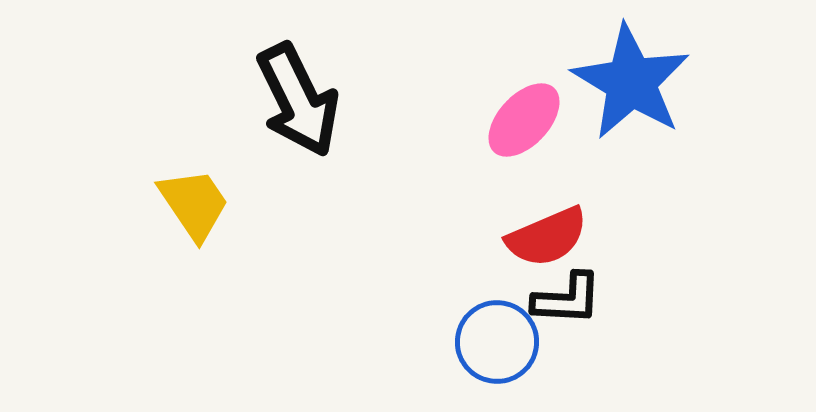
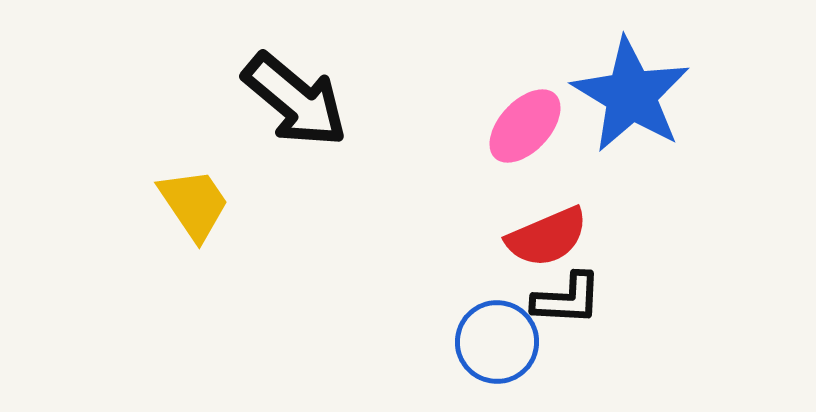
blue star: moved 13 px down
black arrow: moved 3 px left; rotated 24 degrees counterclockwise
pink ellipse: moved 1 px right, 6 px down
